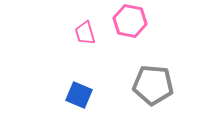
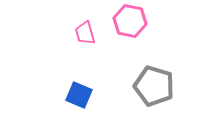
gray pentagon: moved 1 px right, 1 px down; rotated 12 degrees clockwise
